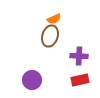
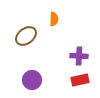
orange semicircle: rotated 64 degrees counterclockwise
brown ellipse: moved 24 px left; rotated 35 degrees clockwise
